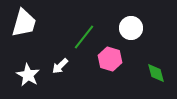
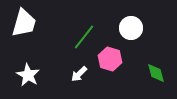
white arrow: moved 19 px right, 8 px down
